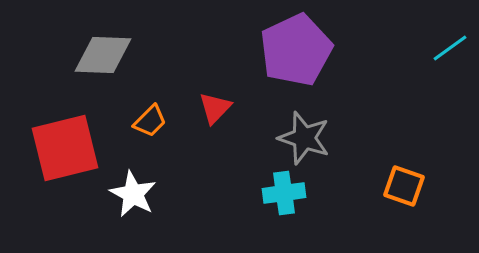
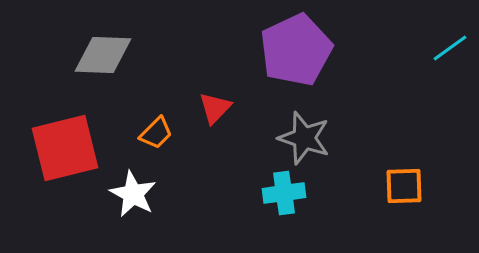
orange trapezoid: moved 6 px right, 12 px down
orange square: rotated 21 degrees counterclockwise
